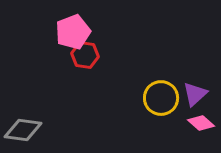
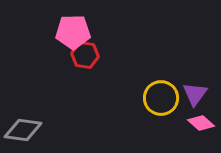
pink pentagon: rotated 20 degrees clockwise
purple triangle: rotated 12 degrees counterclockwise
